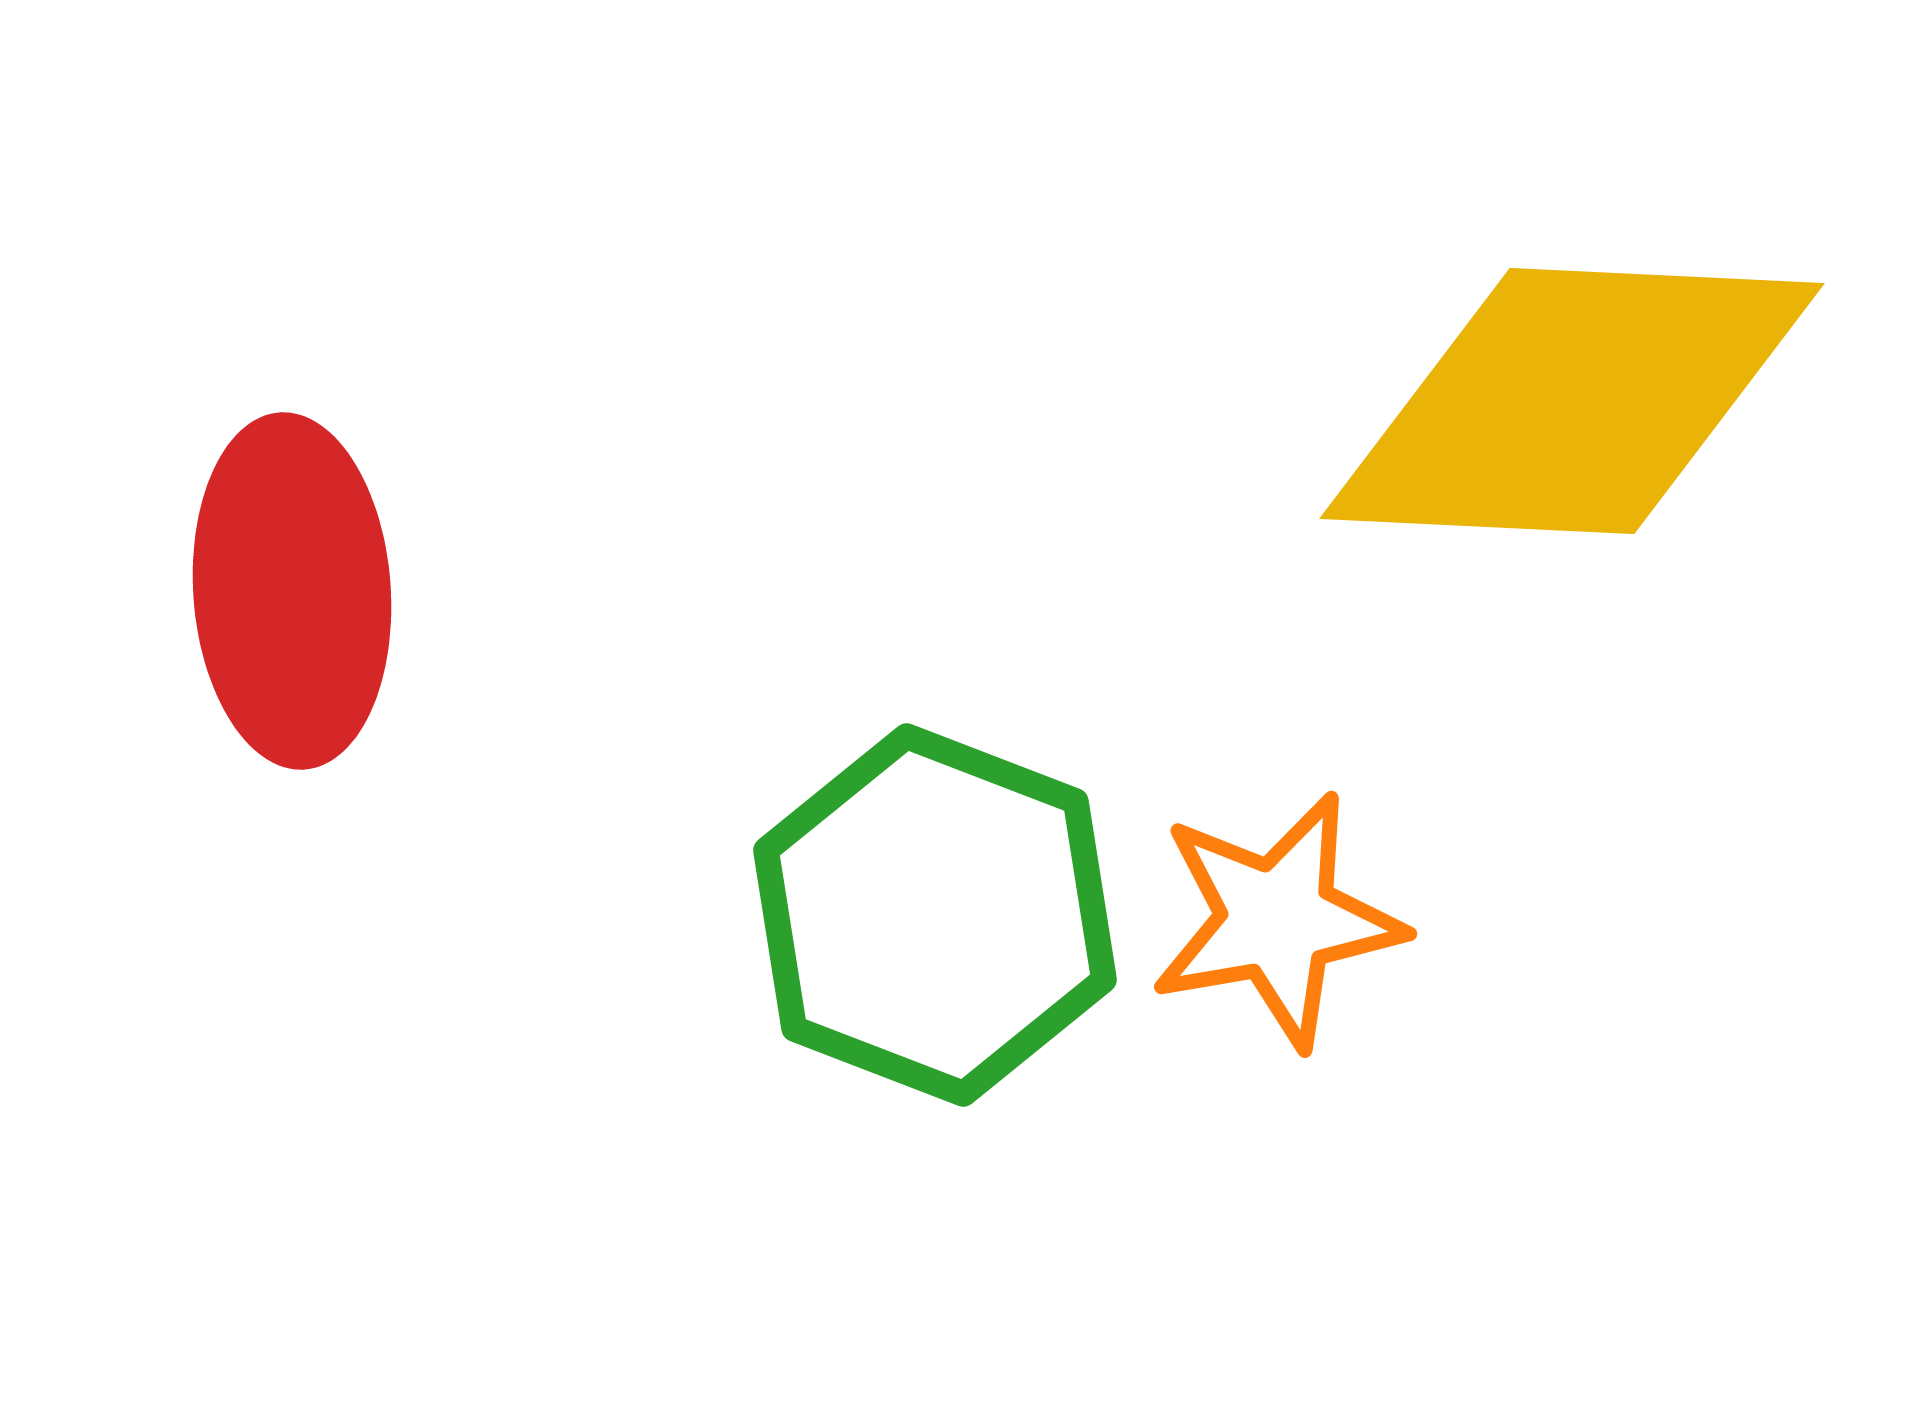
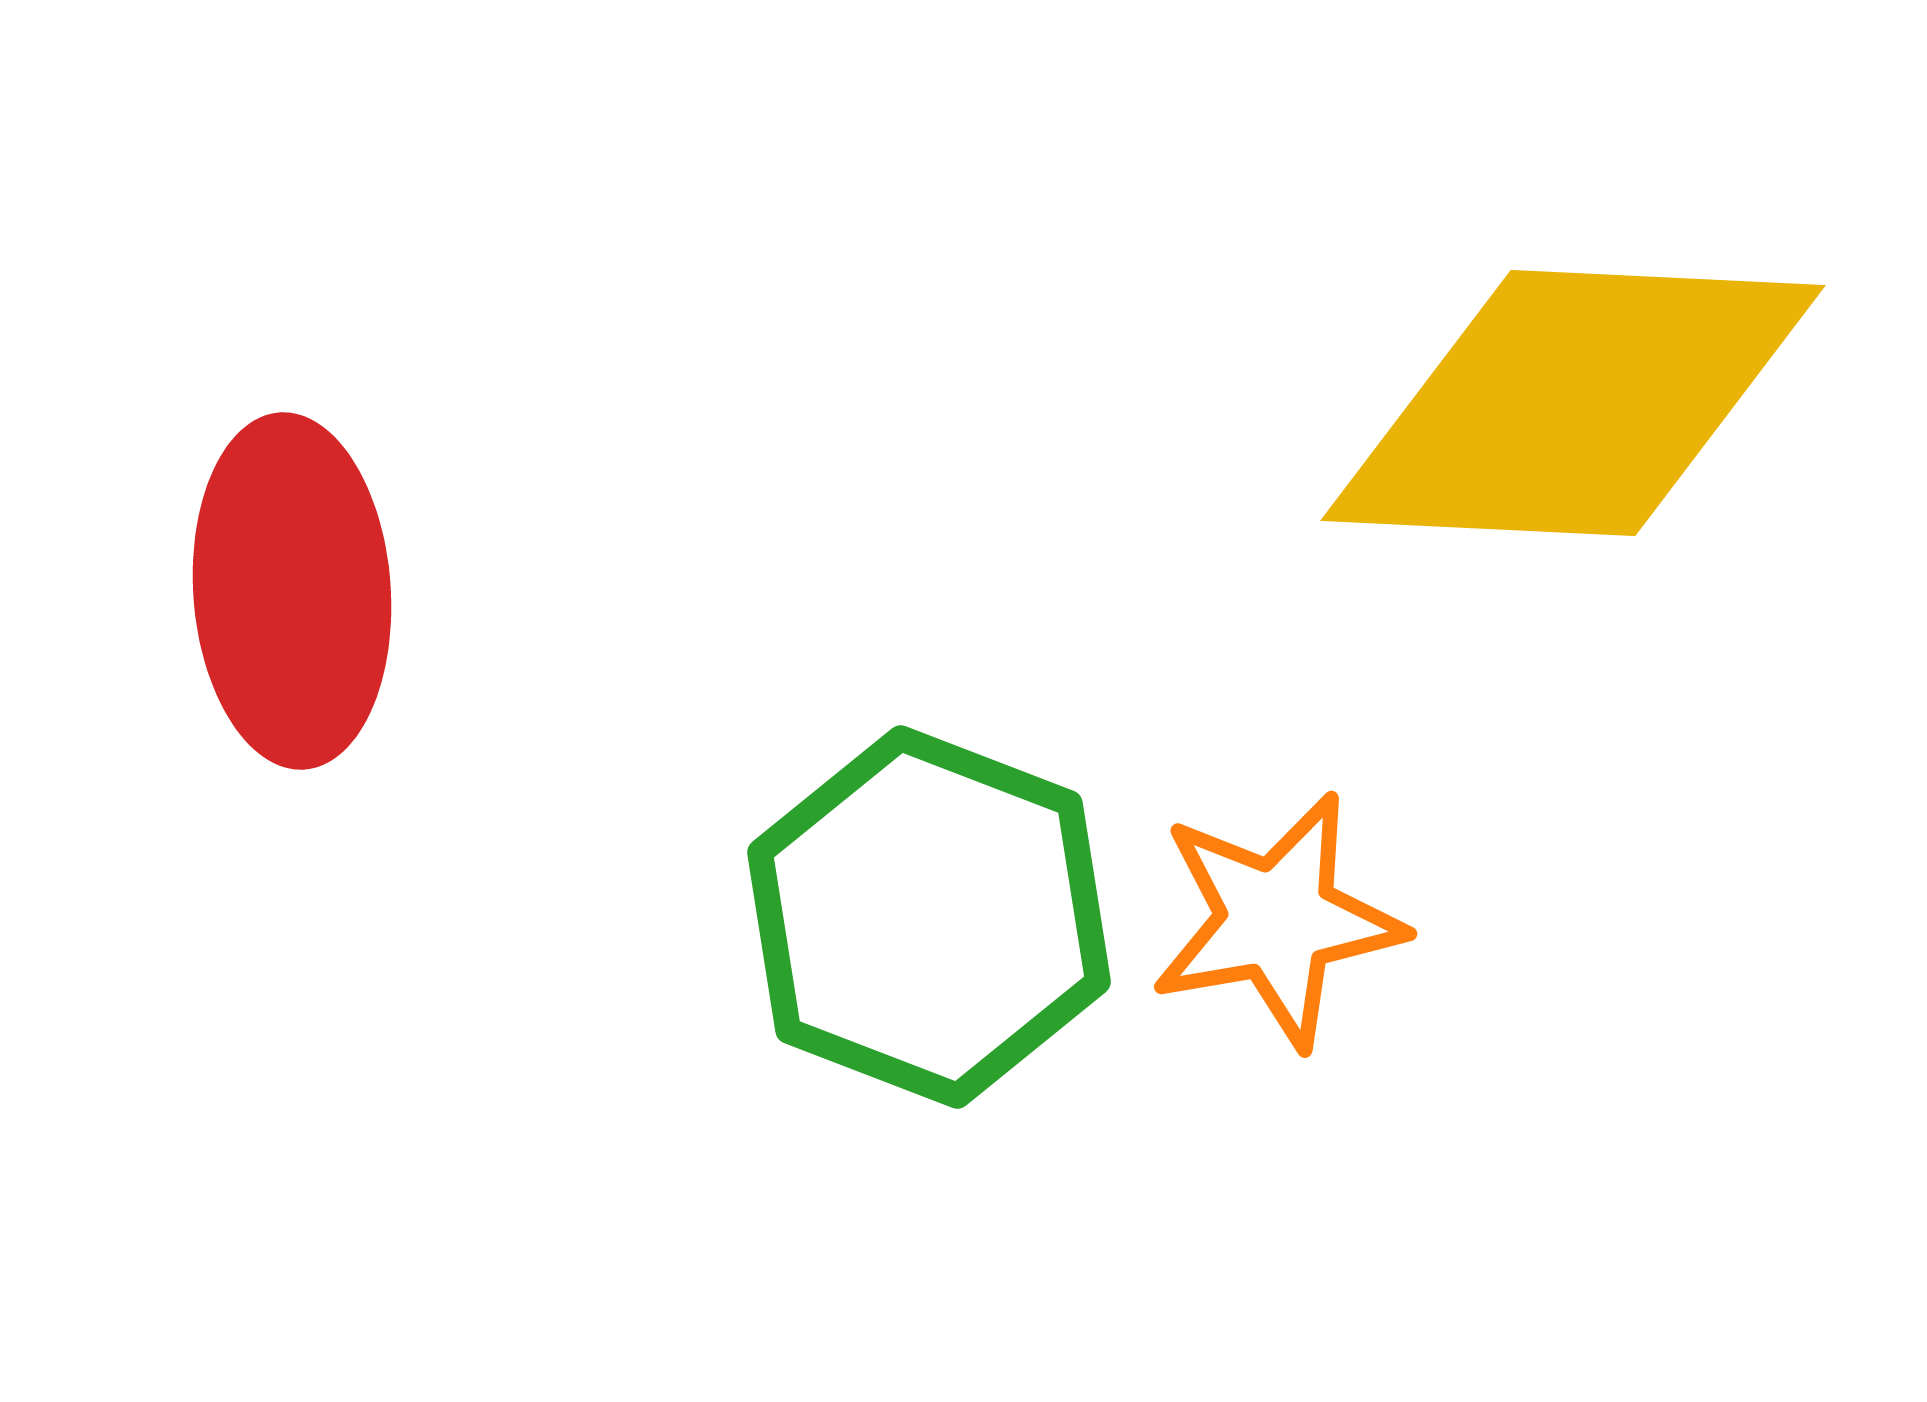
yellow diamond: moved 1 px right, 2 px down
green hexagon: moved 6 px left, 2 px down
